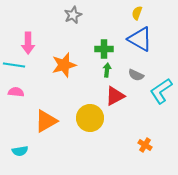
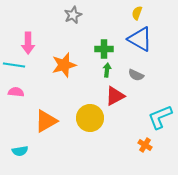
cyan L-shape: moved 1 px left, 26 px down; rotated 12 degrees clockwise
